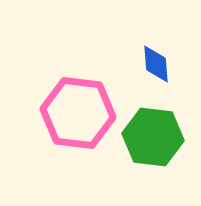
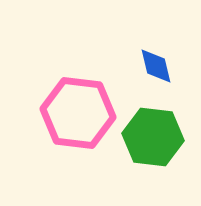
blue diamond: moved 2 px down; rotated 9 degrees counterclockwise
